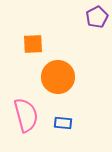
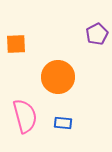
purple pentagon: moved 17 px down
orange square: moved 17 px left
pink semicircle: moved 1 px left, 1 px down
